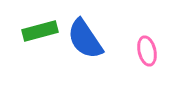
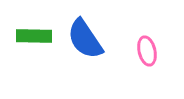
green rectangle: moved 6 px left, 5 px down; rotated 16 degrees clockwise
